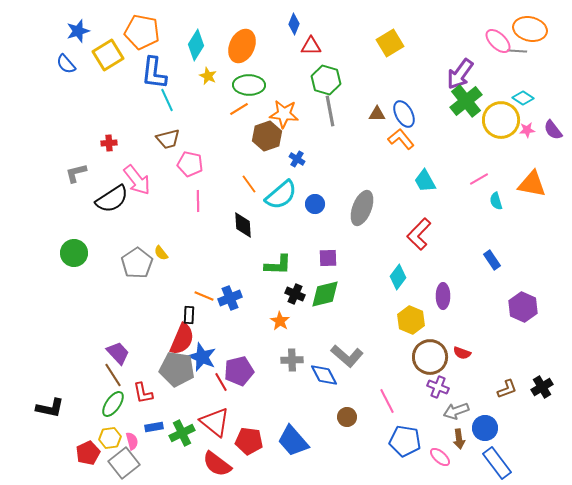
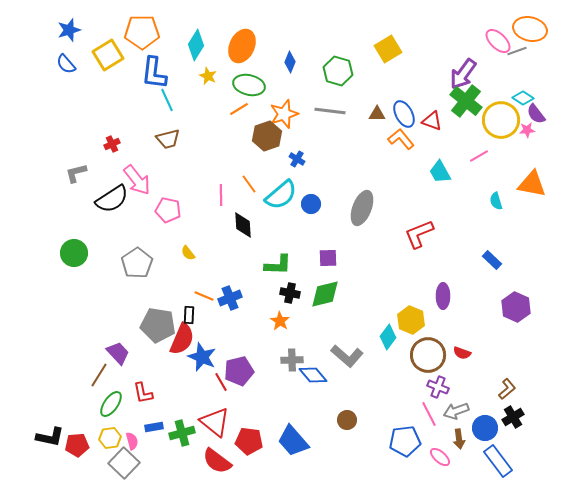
blue diamond at (294, 24): moved 4 px left, 38 px down
blue star at (78, 31): moved 9 px left, 1 px up
orange pentagon at (142, 32): rotated 12 degrees counterclockwise
yellow square at (390, 43): moved 2 px left, 6 px down
red triangle at (311, 46): moved 121 px right, 75 px down; rotated 20 degrees clockwise
gray line at (517, 51): rotated 24 degrees counterclockwise
purple arrow at (460, 74): moved 3 px right
green hexagon at (326, 80): moved 12 px right, 9 px up
green ellipse at (249, 85): rotated 12 degrees clockwise
green cross at (466, 101): rotated 12 degrees counterclockwise
gray line at (330, 111): rotated 72 degrees counterclockwise
orange star at (284, 114): rotated 24 degrees counterclockwise
purple semicircle at (553, 130): moved 17 px left, 16 px up
red cross at (109, 143): moved 3 px right, 1 px down; rotated 21 degrees counterclockwise
pink pentagon at (190, 164): moved 22 px left, 46 px down
pink line at (479, 179): moved 23 px up
cyan trapezoid at (425, 181): moved 15 px right, 9 px up
pink line at (198, 201): moved 23 px right, 6 px up
blue circle at (315, 204): moved 4 px left
red L-shape at (419, 234): rotated 24 degrees clockwise
yellow semicircle at (161, 253): moved 27 px right
blue rectangle at (492, 260): rotated 12 degrees counterclockwise
cyan diamond at (398, 277): moved 10 px left, 60 px down
black cross at (295, 294): moved 5 px left, 1 px up; rotated 12 degrees counterclockwise
purple hexagon at (523, 307): moved 7 px left
brown circle at (430, 357): moved 2 px left, 2 px up
gray pentagon at (177, 369): moved 19 px left, 44 px up
brown line at (113, 375): moved 14 px left; rotated 65 degrees clockwise
blue diamond at (324, 375): moved 11 px left; rotated 12 degrees counterclockwise
black cross at (542, 387): moved 29 px left, 30 px down
brown L-shape at (507, 389): rotated 20 degrees counterclockwise
pink line at (387, 401): moved 42 px right, 13 px down
green ellipse at (113, 404): moved 2 px left
black L-shape at (50, 408): moved 29 px down
brown circle at (347, 417): moved 3 px down
green cross at (182, 433): rotated 10 degrees clockwise
blue pentagon at (405, 441): rotated 16 degrees counterclockwise
red pentagon at (88, 453): moved 11 px left, 8 px up; rotated 20 degrees clockwise
gray square at (124, 463): rotated 8 degrees counterclockwise
blue rectangle at (497, 463): moved 1 px right, 2 px up
red semicircle at (217, 464): moved 3 px up
